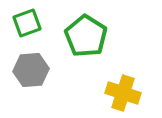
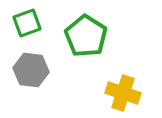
gray hexagon: rotated 12 degrees clockwise
